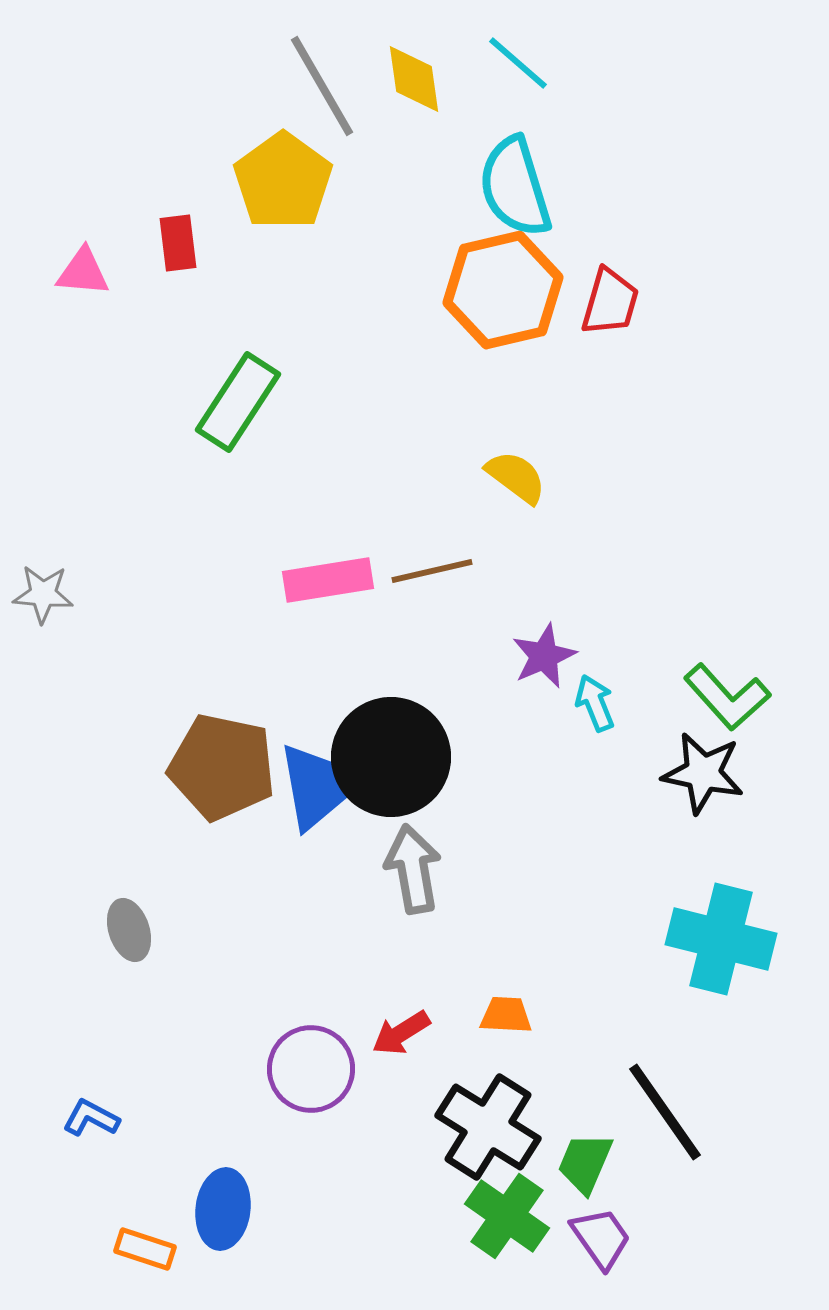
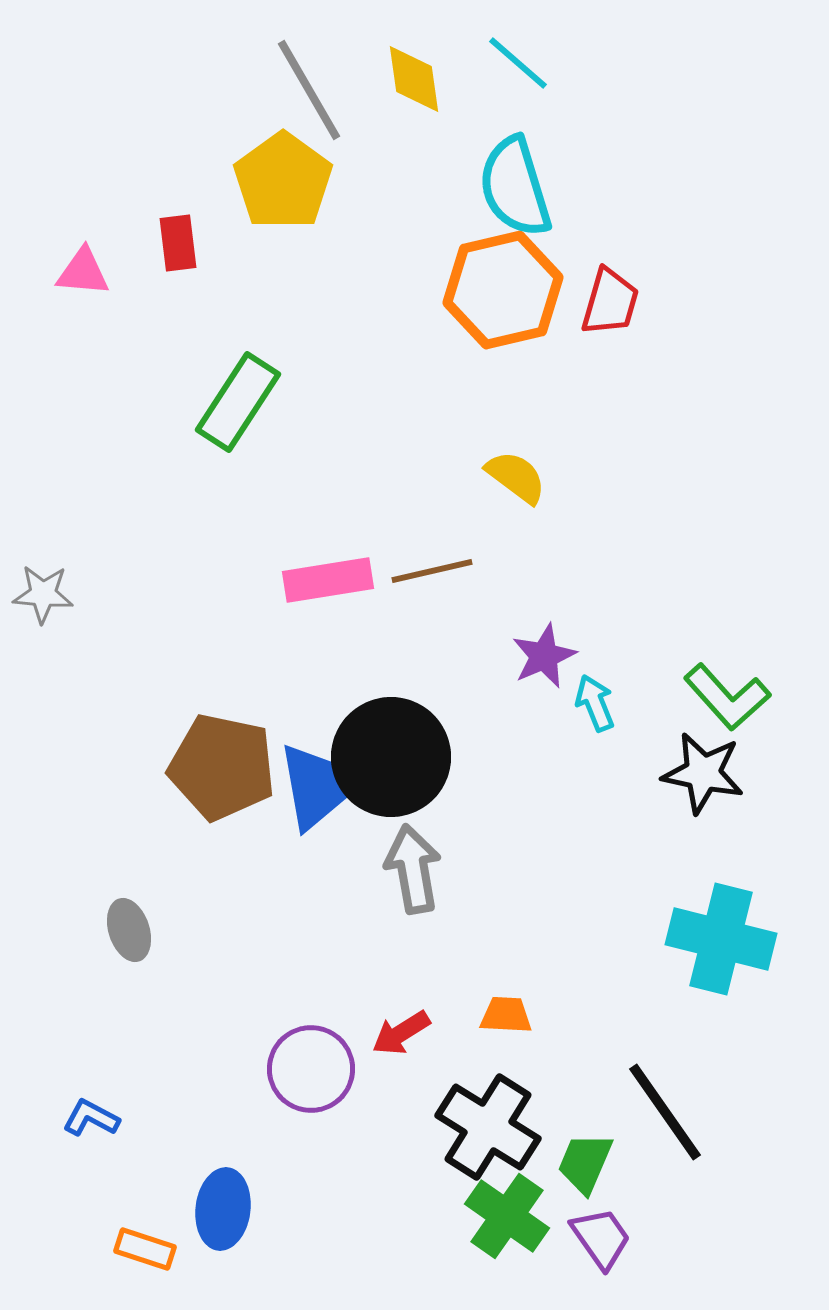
gray line: moved 13 px left, 4 px down
